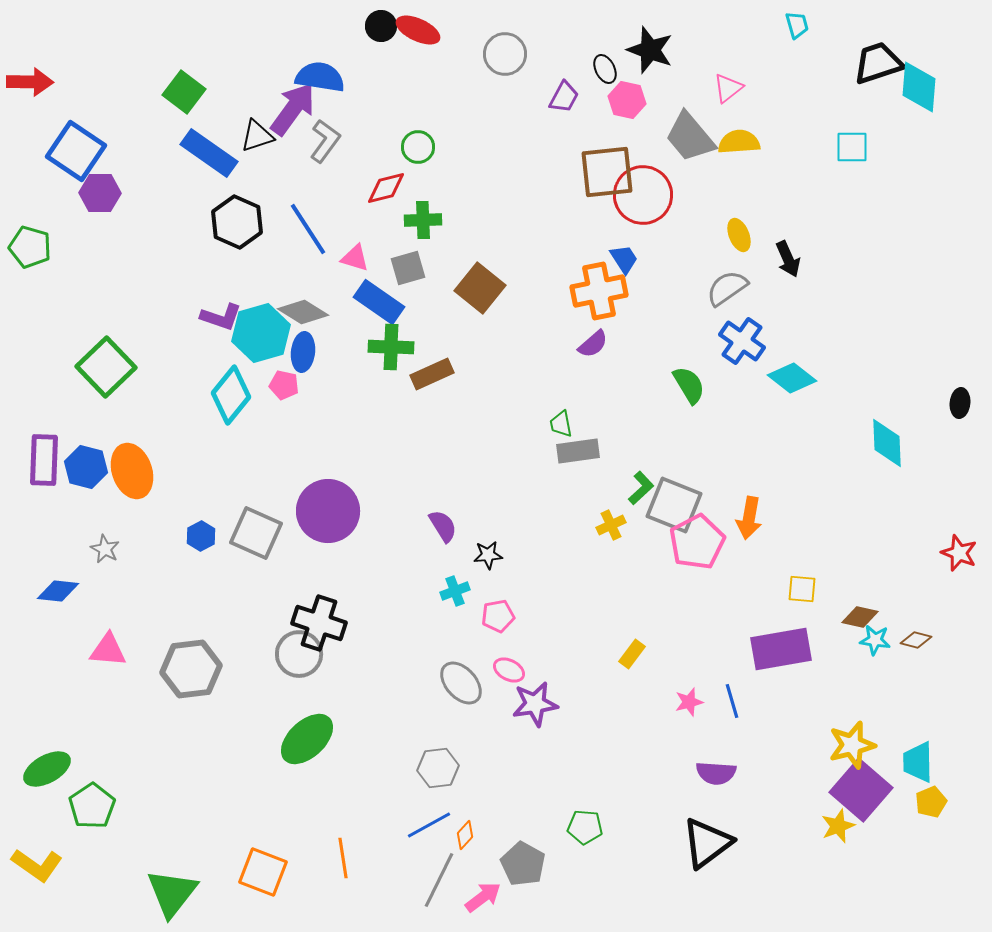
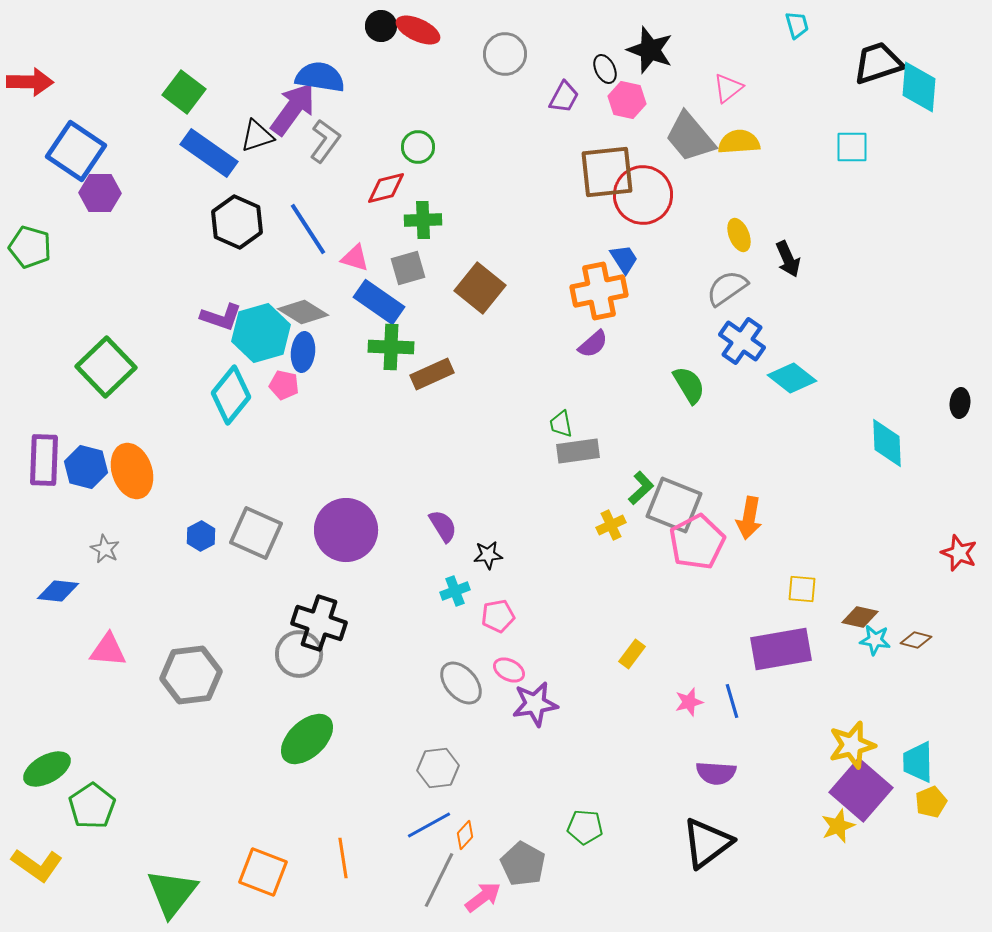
purple circle at (328, 511): moved 18 px right, 19 px down
gray hexagon at (191, 669): moved 6 px down
